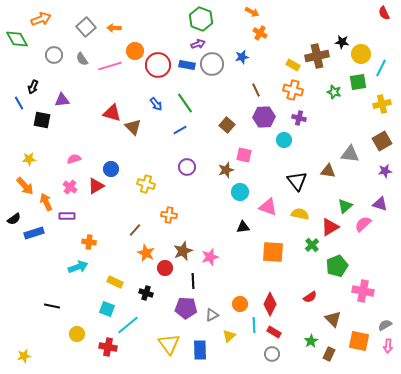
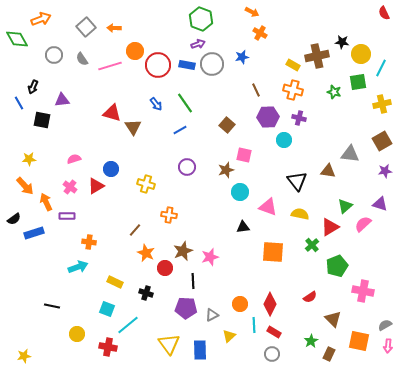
purple hexagon at (264, 117): moved 4 px right
brown triangle at (133, 127): rotated 12 degrees clockwise
